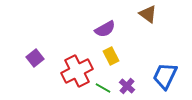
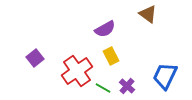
red cross: rotated 8 degrees counterclockwise
